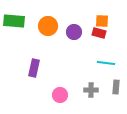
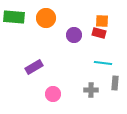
green rectangle: moved 4 px up
orange circle: moved 2 px left, 8 px up
purple circle: moved 3 px down
cyan line: moved 3 px left
purple rectangle: moved 1 px up; rotated 48 degrees clockwise
gray rectangle: moved 1 px left, 4 px up
pink circle: moved 7 px left, 1 px up
